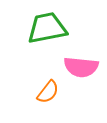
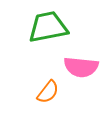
green trapezoid: moved 1 px right, 1 px up
